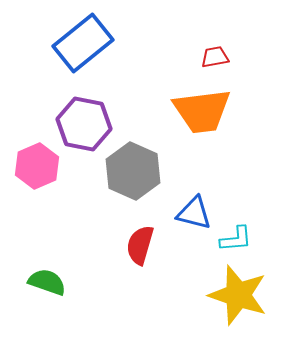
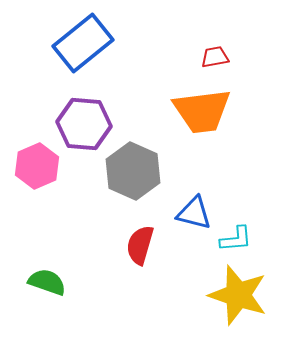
purple hexagon: rotated 6 degrees counterclockwise
